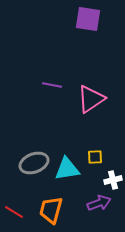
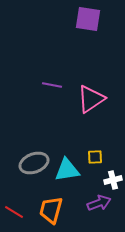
cyan triangle: moved 1 px down
